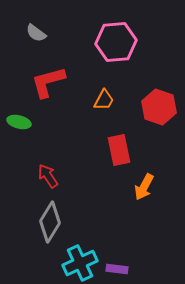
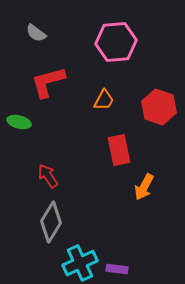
gray diamond: moved 1 px right
